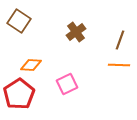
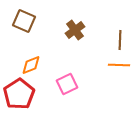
brown square: moved 5 px right; rotated 10 degrees counterclockwise
brown cross: moved 1 px left, 2 px up
brown line: rotated 18 degrees counterclockwise
orange diamond: rotated 25 degrees counterclockwise
